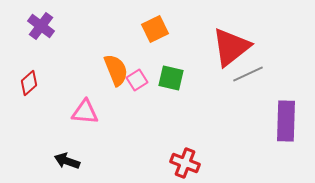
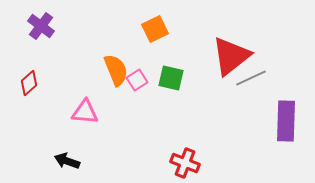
red triangle: moved 9 px down
gray line: moved 3 px right, 4 px down
